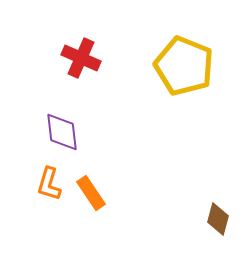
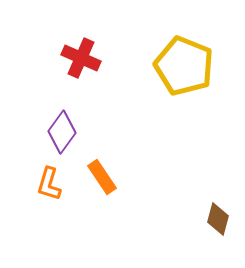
purple diamond: rotated 42 degrees clockwise
orange rectangle: moved 11 px right, 16 px up
